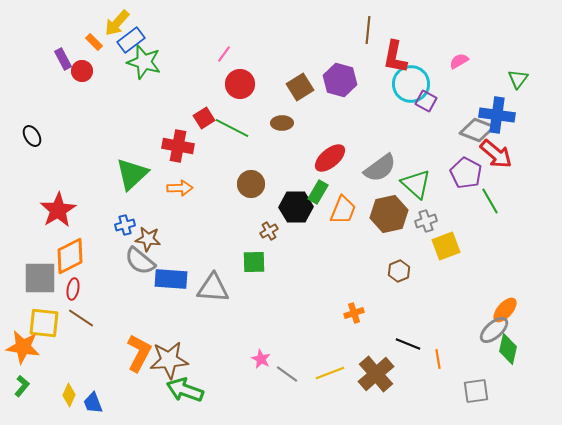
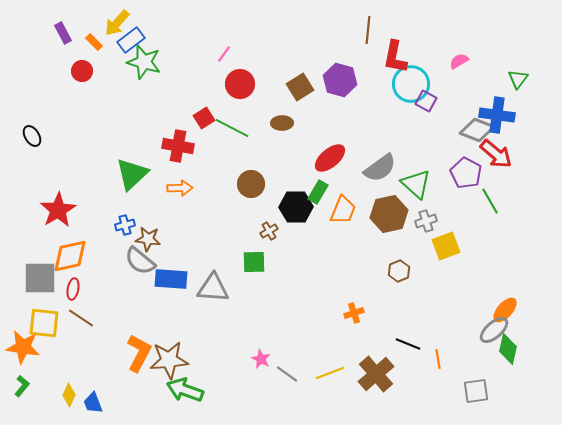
purple rectangle at (63, 59): moved 26 px up
orange diamond at (70, 256): rotated 15 degrees clockwise
